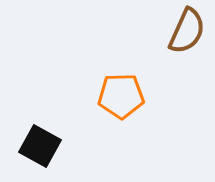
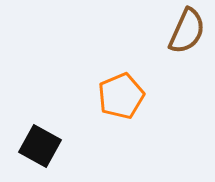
orange pentagon: rotated 21 degrees counterclockwise
